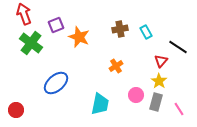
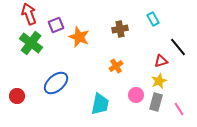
red arrow: moved 5 px right
cyan rectangle: moved 7 px right, 13 px up
black line: rotated 18 degrees clockwise
red triangle: rotated 32 degrees clockwise
yellow star: rotated 14 degrees clockwise
red circle: moved 1 px right, 14 px up
